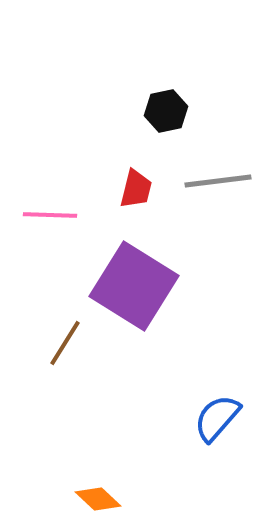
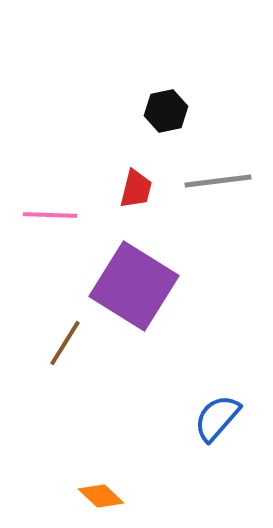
orange diamond: moved 3 px right, 3 px up
